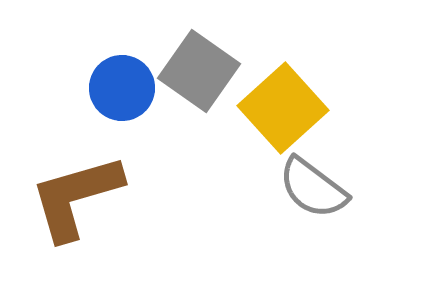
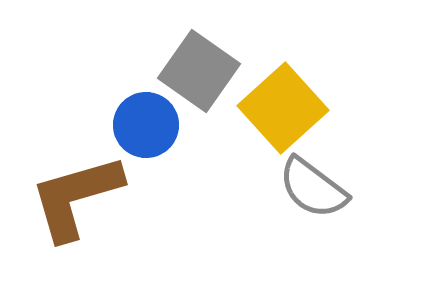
blue circle: moved 24 px right, 37 px down
